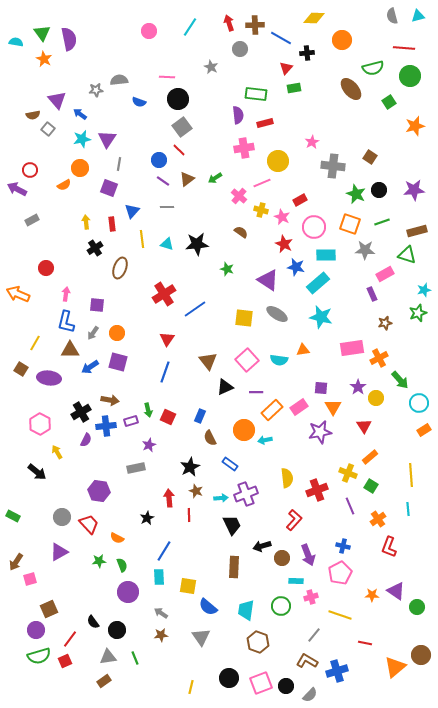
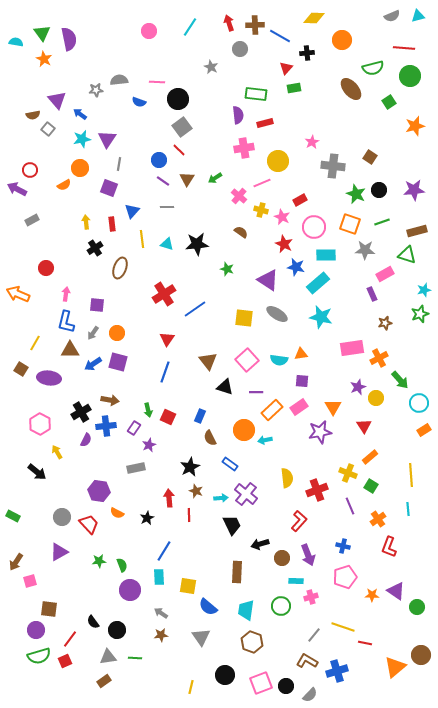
gray semicircle at (392, 16): rotated 98 degrees counterclockwise
blue line at (281, 38): moved 1 px left, 2 px up
pink line at (167, 77): moved 10 px left, 5 px down
brown triangle at (187, 179): rotated 21 degrees counterclockwise
green star at (418, 313): moved 2 px right, 1 px down
orange triangle at (303, 350): moved 2 px left, 4 px down
blue arrow at (90, 367): moved 3 px right, 3 px up
black triangle at (225, 387): rotated 42 degrees clockwise
purple star at (358, 387): rotated 14 degrees clockwise
purple square at (321, 388): moved 19 px left, 7 px up
purple rectangle at (131, 421): moved 3 px right, 7 px down; rotated 40 degrees counterclockwise
purple cross at (246, 494): rotated 30 degrees counterclockwise
red L-shape at (294, 520): moved 5 px right, 1 px down
orange semicircle at (117, 538): moved 25 px up
black arrow at (262, 546): moved 2 px left, 2 px up
brown rectangle at (234, 567): moved 3 px right, 5 px down
pink pentagon at (340, 573): moved 5 px right, 4 px down; rotated 10 degrees clockwise
pink square at (30, 579): moved 2 px down
purple circle at (128, 592): moved 2 px right, 2 px up
brown square at (49, 609): rotated 30 degrees clockwise
yellow line at (340, 615): moved 3 px right, 12 px down
brown hexagon at (258, 642): moved 6 px left
green line at (135, 658): rotated 64 degrees counterclockwise
black circle at (229, 678): moved 4 px left, 3 px up
